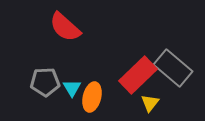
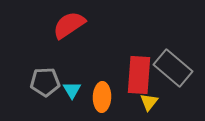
red semicircle: moved 4 px right, 2 px up; rotated 104 degrees clockwise
red rectangle: moved 1 px right; rotated 42 degrees counterclockwise
cyan triangle: moved 2 px down
orange ellipse: moved 10 px right; rotated 12 degrees counterclockwise
yellow triangle: moved 1 px left, 1 px up
